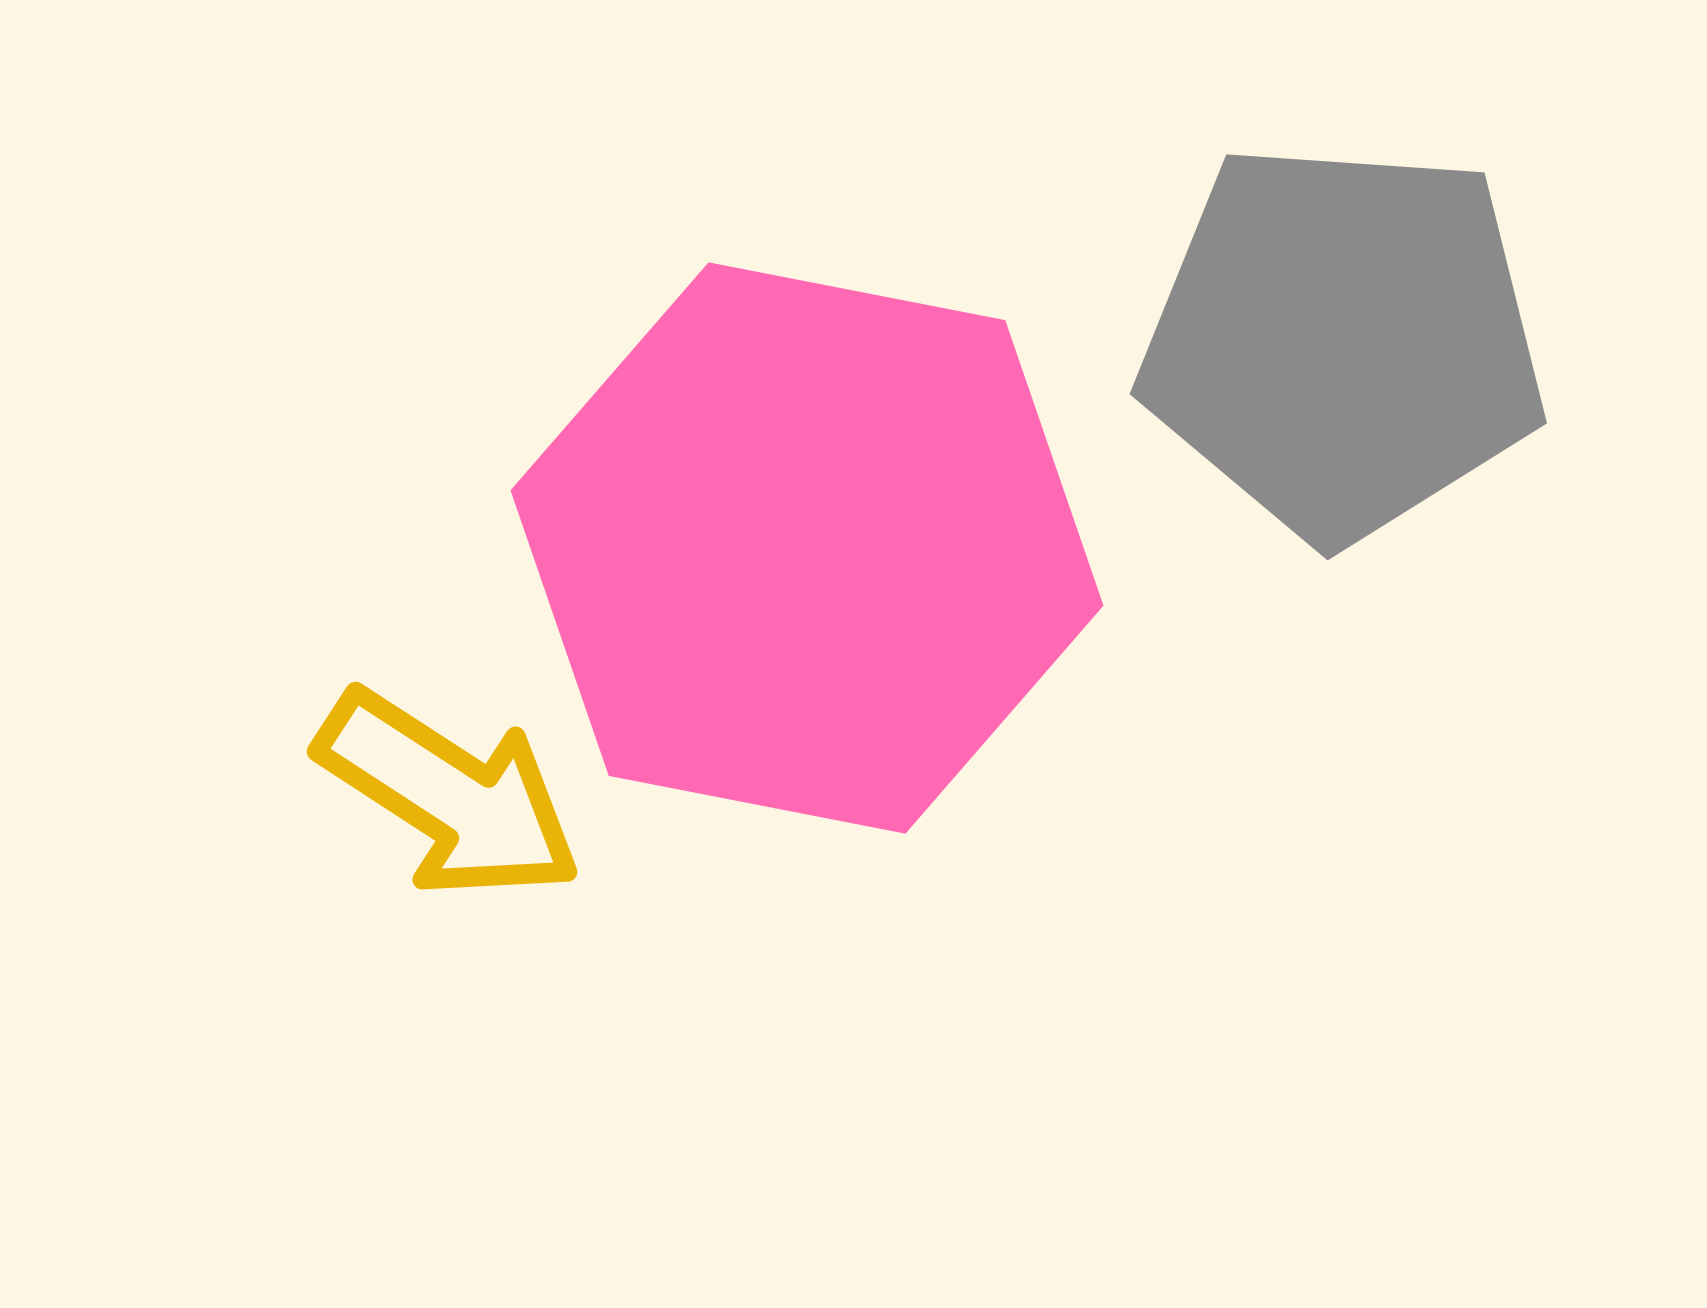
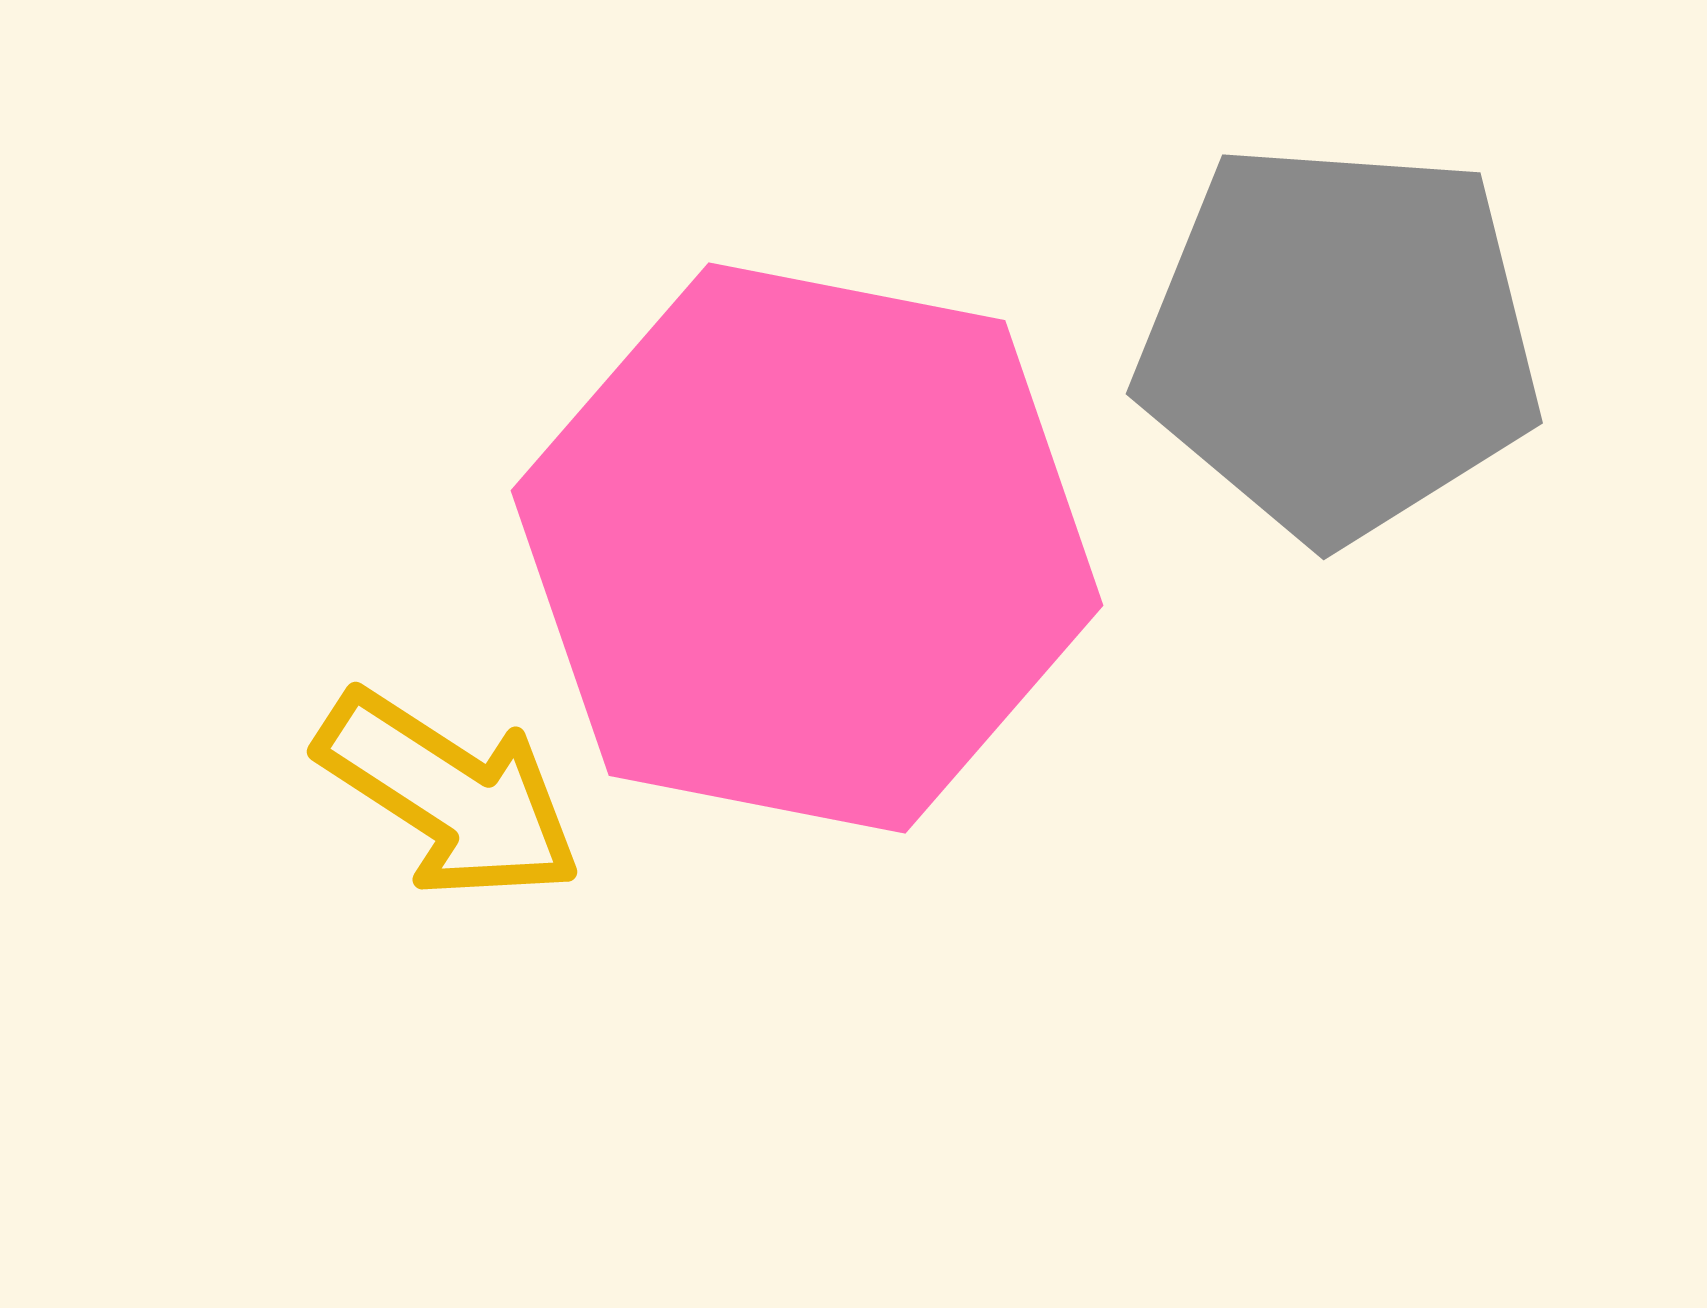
gray pentagon: moved 4 px left
